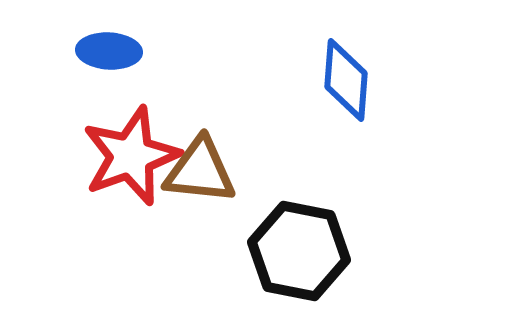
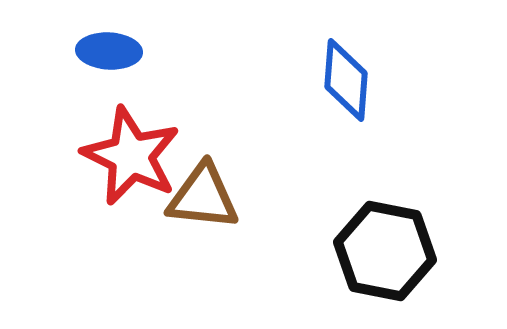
red star: rotated 26 degrees counterclockwise
brown triangle: moved 3 px right, 26 px down
black hexagon: moved 86 px right
